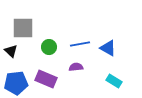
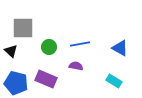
blue triangle: moved 12 px right
purple semicircle: moved 1 px up; rotated 16 degrees clockwise
blue pentagon: rotated 20 degrees clockwise
